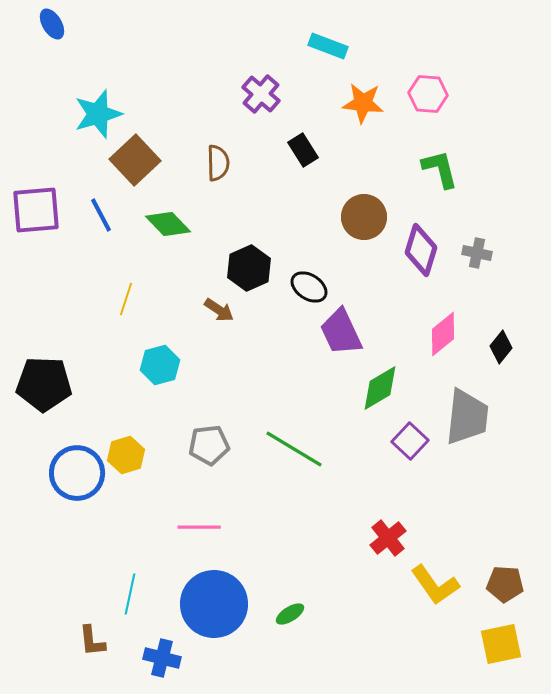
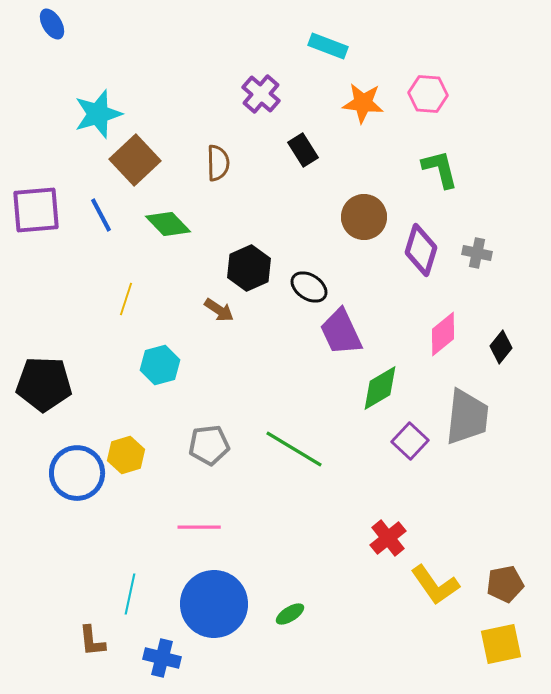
brown pentagon at (505, 584): rotated 15 degrees counterclockwise
